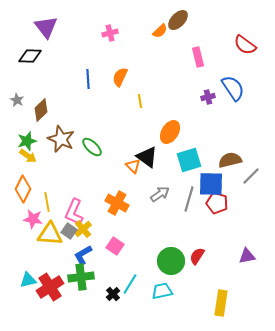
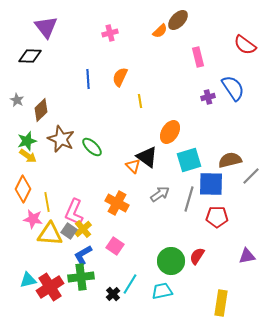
red pentagon at (217, 203): moved 14 px down; rotated 15 degrees counterclockwise
